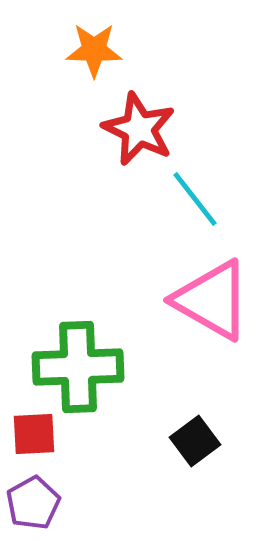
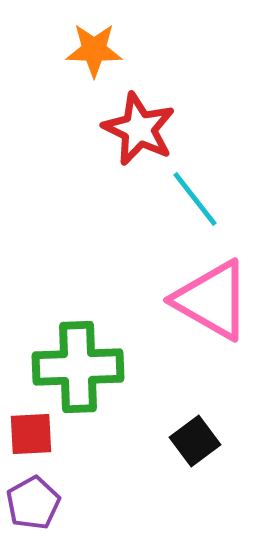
red square: moved 3 px left
